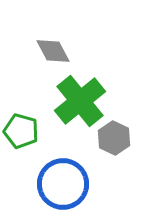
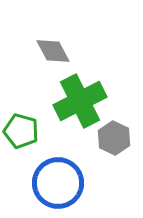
green cross: rotated 12 degrees clockwise
blue circle: moved 5 px left, 1 px up
